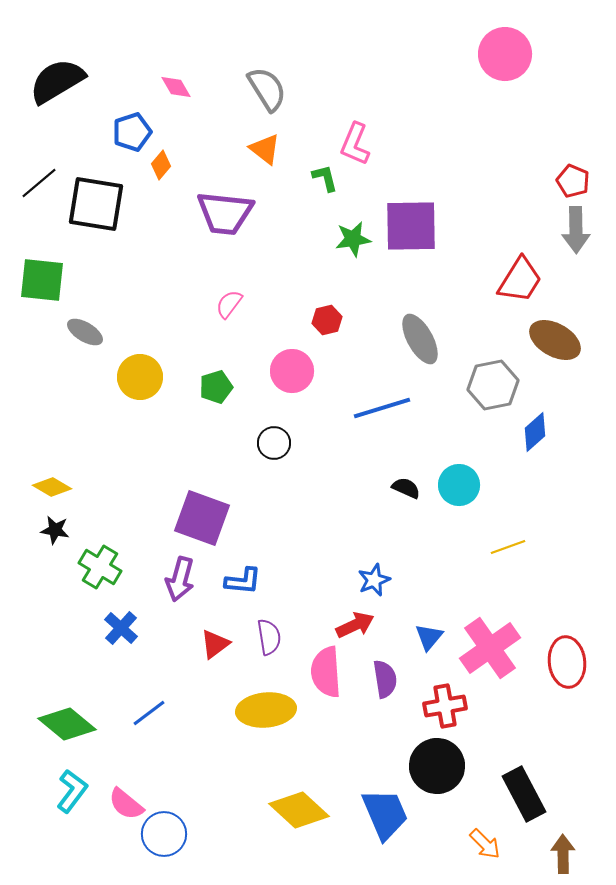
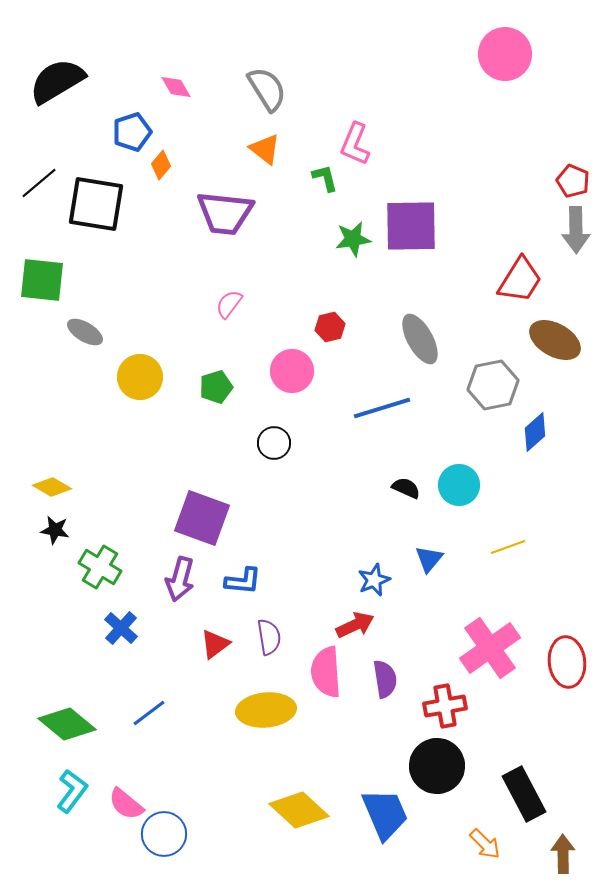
red hexagon at (327, 320): moved 3 px right, 7 px down
blue triangle at (429, 637): moved 78 px up
